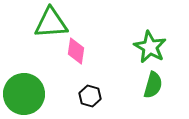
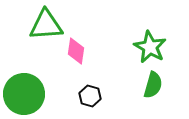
green triangle: moved 5 px left, 2 px down
